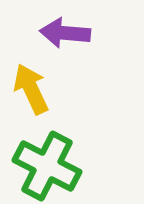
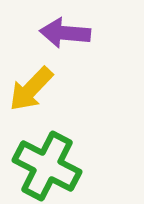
yellow arrow: rotated 111 degrees counterclockwise
